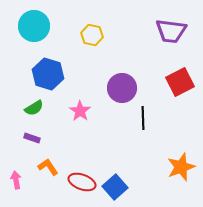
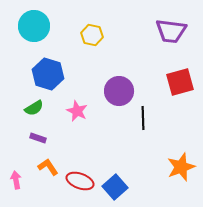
red square: rotated 12 degrees clockwise
purple circle: moved 3 px left, 3 px down
pink star: moved 3 px left; rotated 10 degrees counterclockwise
purple rectangle: moved 6 px right
red ellipse: moved 2 px left, 1 px up
